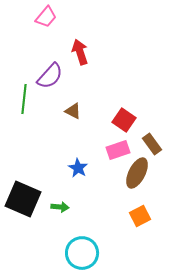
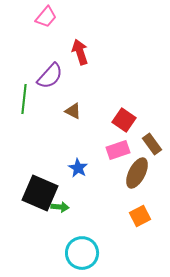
black square: moved 17 px right, 6 px up
